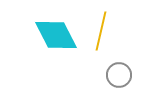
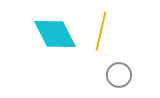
cyan diamond: moved 1 px left, 1 px up
